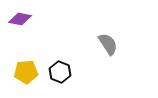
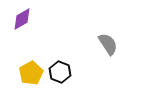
purple diamond: moved 2 px right; rotated 40 degrees counterclockwise
yellow pentagon: moved 5 px right, 1 px down; rotated 25 degrees counterclockwise
